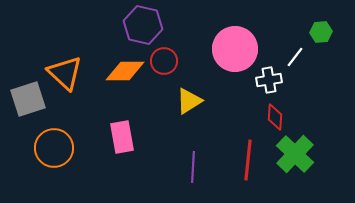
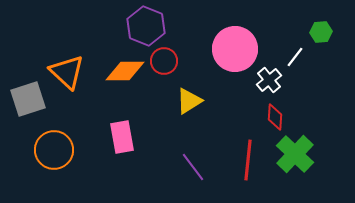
purple hexagon: moved 3 px right, 1 px down; rotated 9 degrees clockwise
orange triangle: moved 2 px right, 1 px up
white cross: rotated 30 degrees counterclockwise
orange circle: moved 2 px down
purple line: rotated 40 degrees counterclockwise
